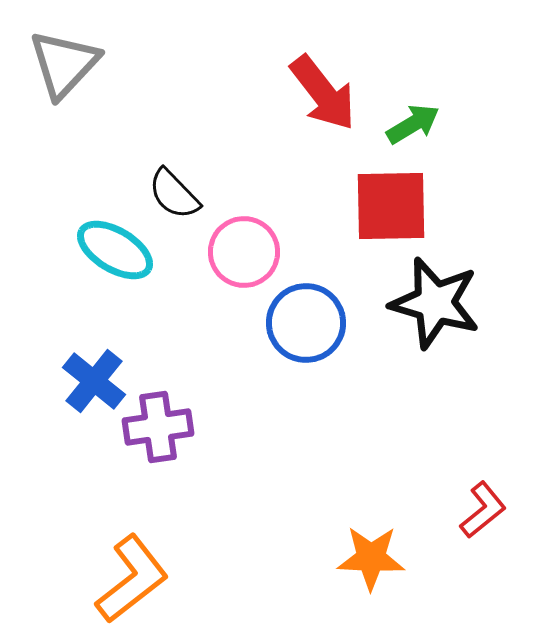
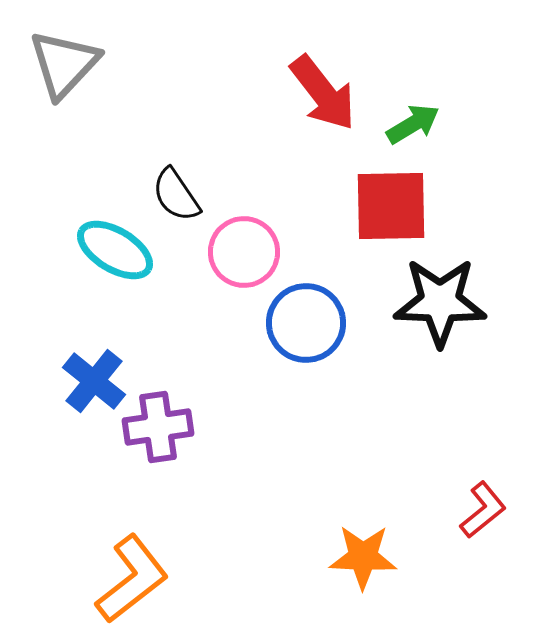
black semicircle: moved 2 px right, 1 px down; rotated 10 degrees clockwise
black star: moved 5 px right, 1 px up; rotated 14 degrees counterclockwise
orange star: moved 8 px left, 1 px up
